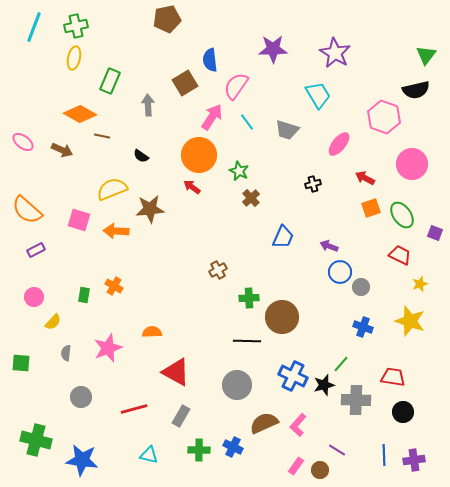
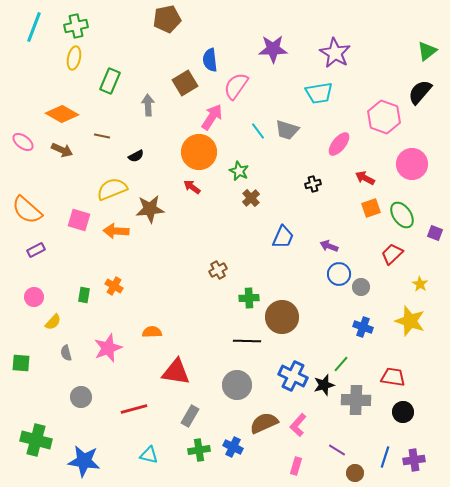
green triangle at (426, 55): moved 1 px right, 4 px up; rotated 15 degrees clockwise
black semicircle at (416, 90): moved 4 px right, 2 px down; rotated 144 degrees clockwise
cyan trapezoid at (318, 95): moved 1 px right, 2 px up; rotated 112 degrees clockwise
orange diamond at (80, 114): moved 18 px left
cyan line at (247, 122): moved 11 px right, 9 px down
orange circle at (199, 155): moved 3 px up
black semicircle at (141, 156): moved 5 px left; rotated 63 degrees counterclockwise
red trapezoid at (400, 255): moved 8 px left, 1 px up; rotated 70 degrees counterclockwise
blue circle at (340, 272): moved 1 px left, 2 px down
yellow star at (420, 284): rotated 21 degrees counterclockwise
gray semicircle at (66, 353): rotated 21 degrees counterclockwise
red triangle at (176, 372): rotated 20 degrees counterclockwise
gray rectangle at (181, 416): moved 9 px right
green cross at (199, 450): rotated 10 degrees counterclockwise
blue line at (384, 455): moved 1 px right, 2 px down; rotated 20 degrees clockwise
blue star at (82, 460): moved 2 px right, 1 px down
pink rectangle at (296, 466): rotated 18 degrees counterclockwise
brown circle at (320, 470): moved 35 px right, 3 px down
